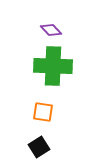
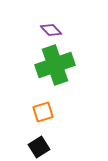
green cross: moved 2 px right, 1 px up; rotated 21 degrees counterclockwise
orange square: rotated 25 degrees counterclockwise
